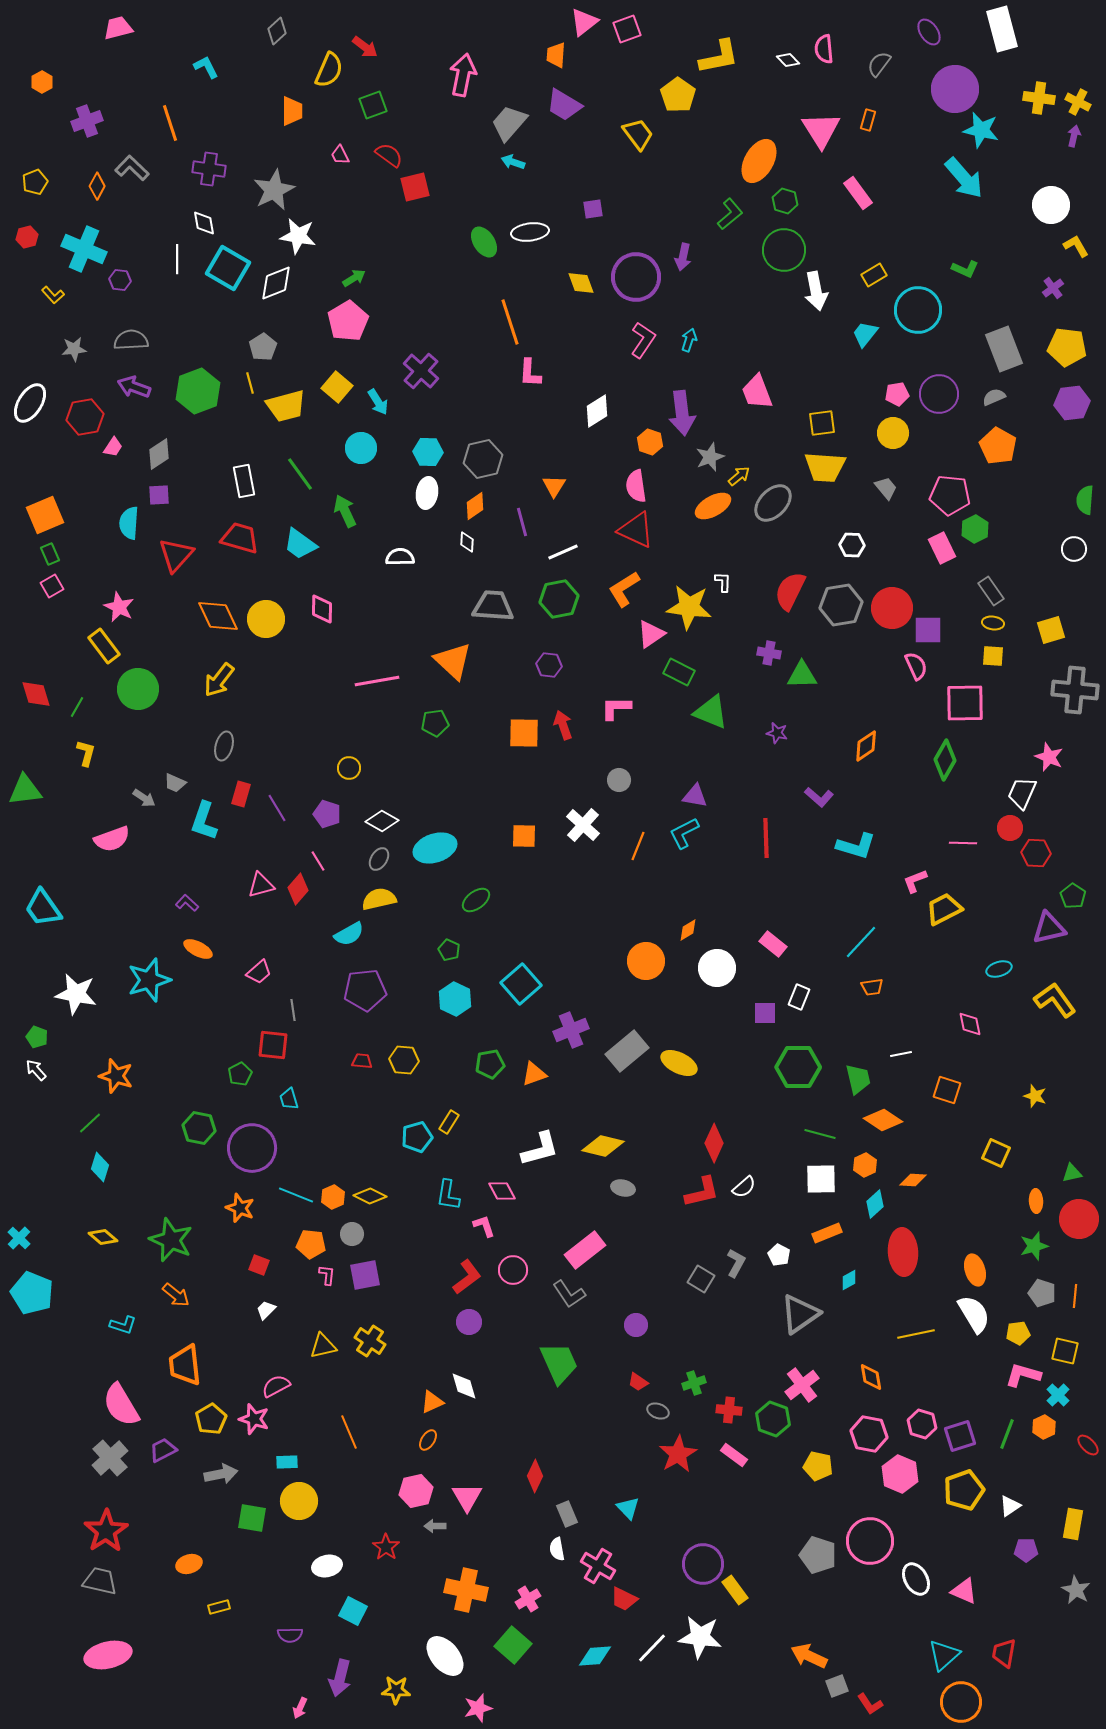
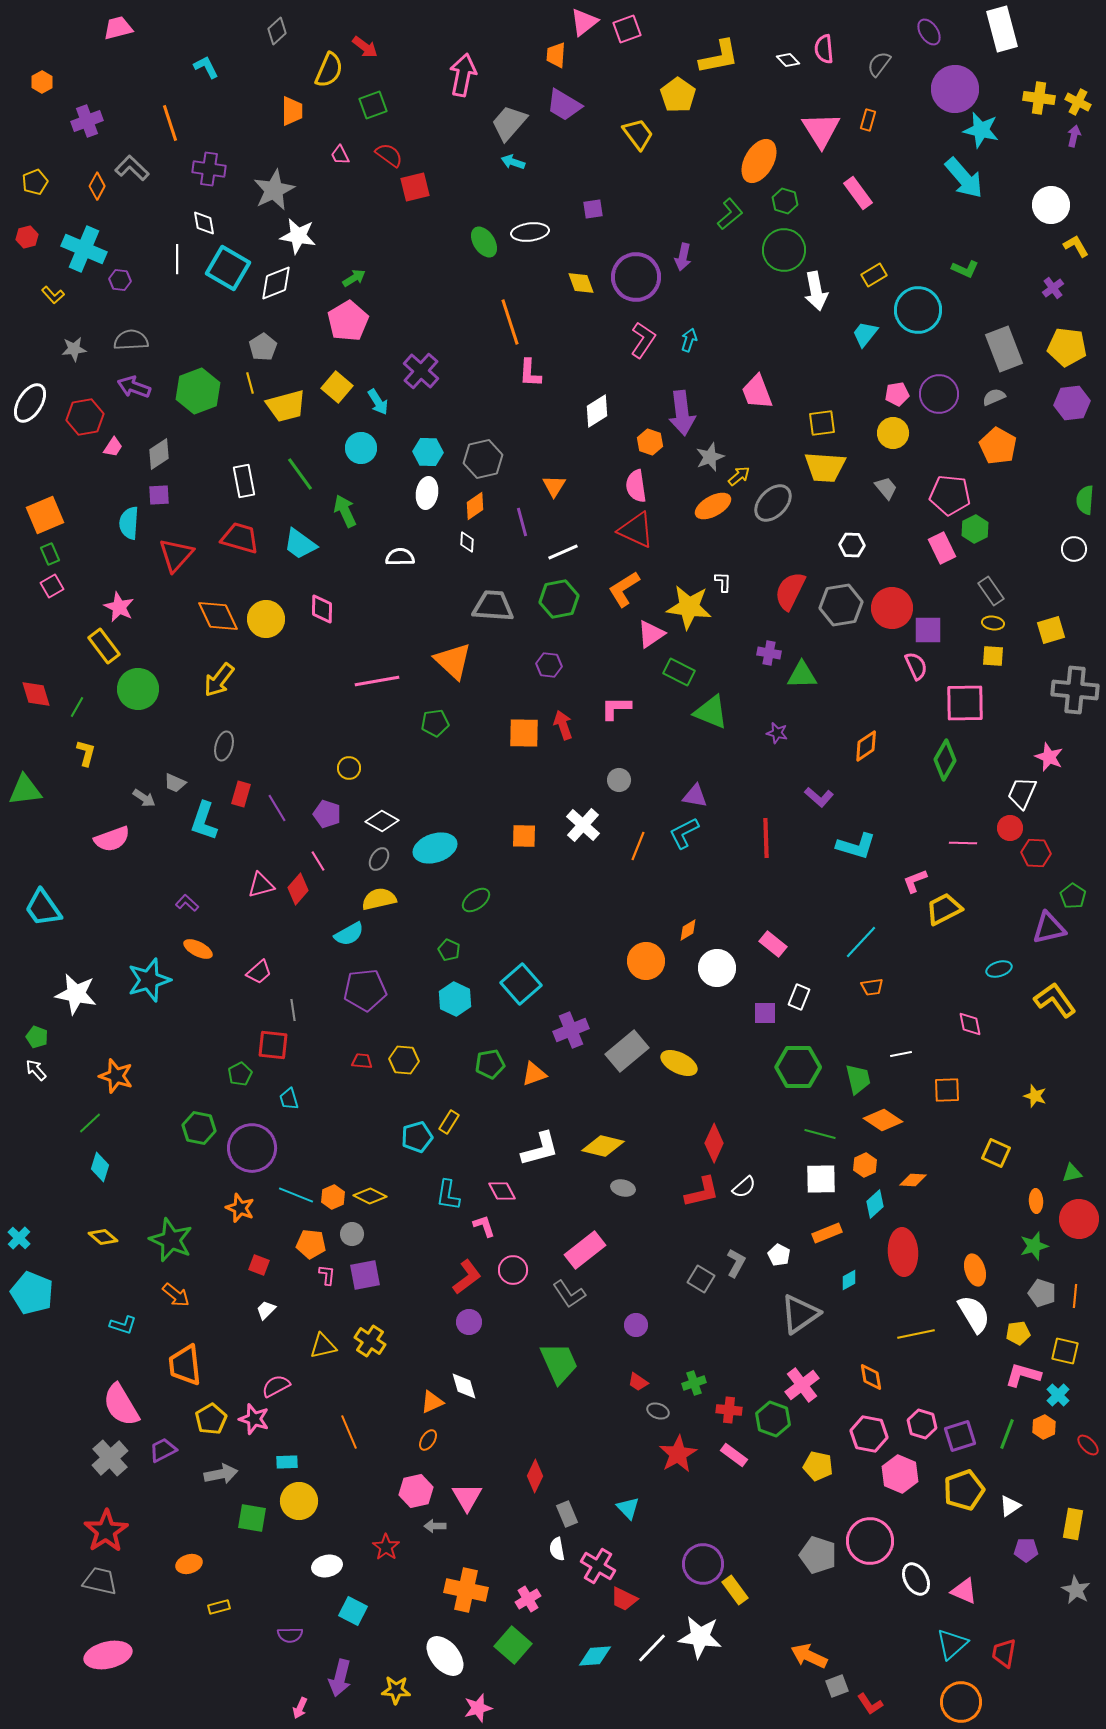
orange square at (947, 1090): rotated 20 degrees counterclockwise
cyan triangle at (944, 1655): moved 8 px right, 11 px up
